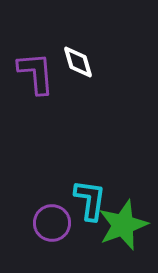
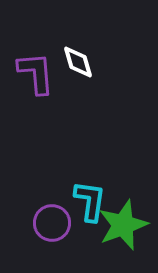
cyan L-shape: moved 1 px down
